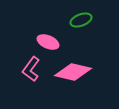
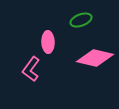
pink ellipse: rotated 65 degrees clockwise
pink diamond: moved 22 px right, 14 px up
